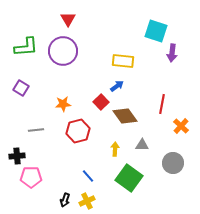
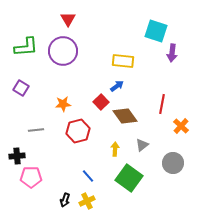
gray triangle: rotated 40 degrees counterclockwise
